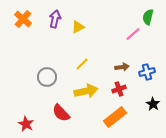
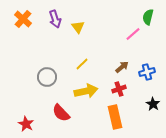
purple arrow: rotated 150 degrees clockwise
yellow triangle: rotated 40 degrees counterclockwise
brown arrow: rotated 32 degrees counterclockwise
orange rectangle: rotated 65 degrees counterclockwise
